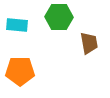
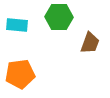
brown trapezoid: moved 1 px right; rotated 30 degrees clockwise
orange pentagon: moved 3 px down; rotated 8 degrees counterclockwise
